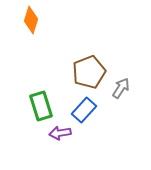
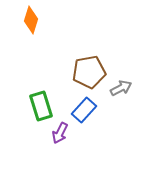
brown pentagon: rotated 12 degrees clockwise
gray arrow: rotated 30 degrees clockwise
purple arrow: rotated 55 degrees counterclockwise
